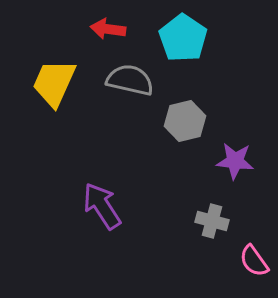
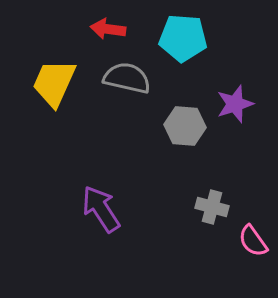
cyan pentagon: rotated 30 degrees counterclockwise
gray semicircle: moved 3 px left, 2 px up
gray hexagon: moved 5 px down; rotated 18 degrees clockwise
purple star: moved 57 px up; rotated 24 degrees counterclockwise
purple arrow: moved 1 px left, 3 px down
gray cross: moved 14 px up
pink semicircle: moved 1 px left, 20 px up
